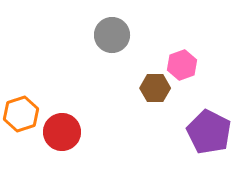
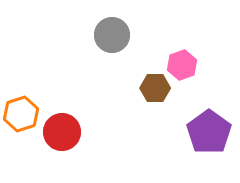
purple pentagon: rotated 9 degrees clockwise
